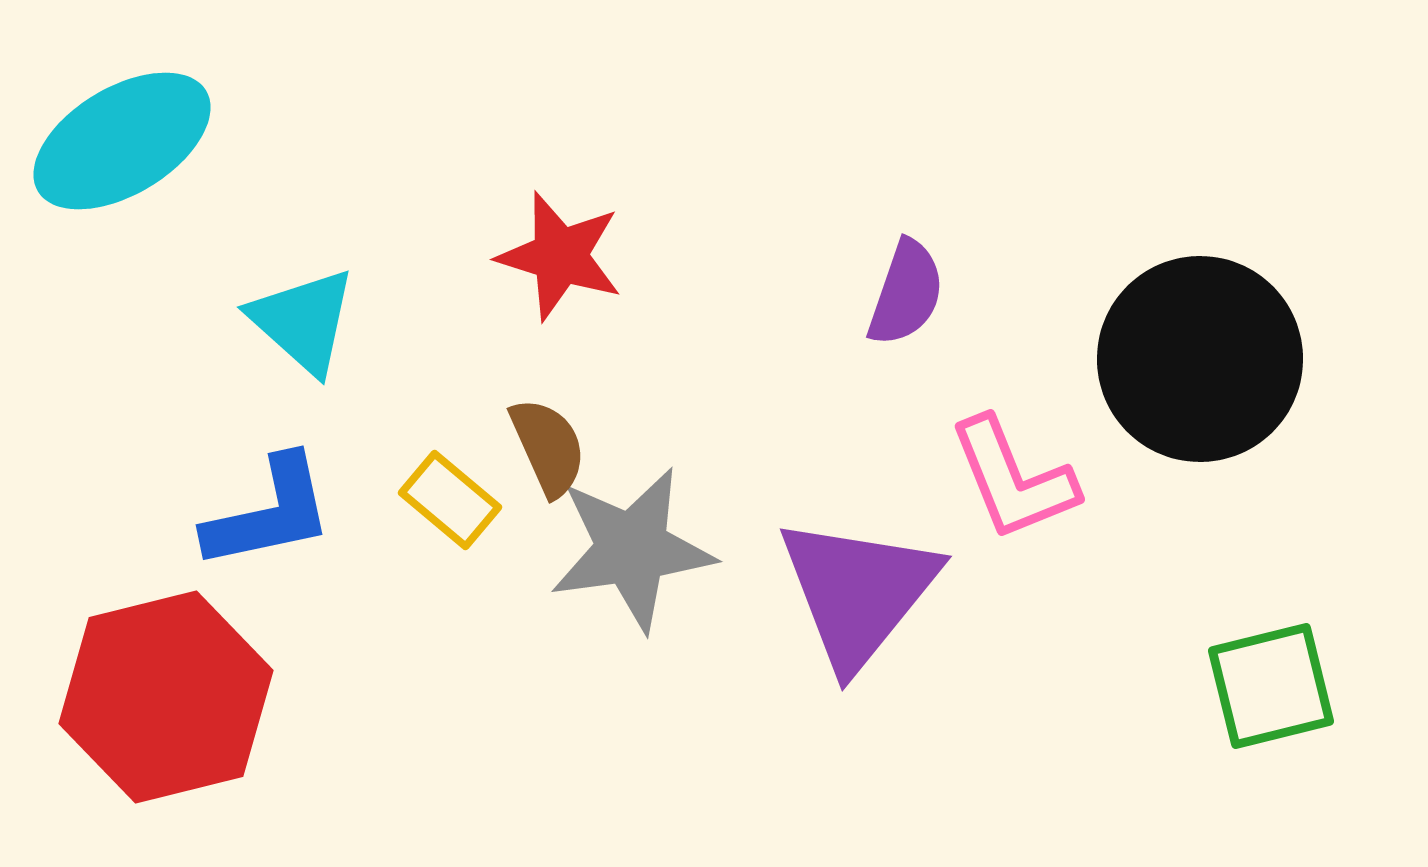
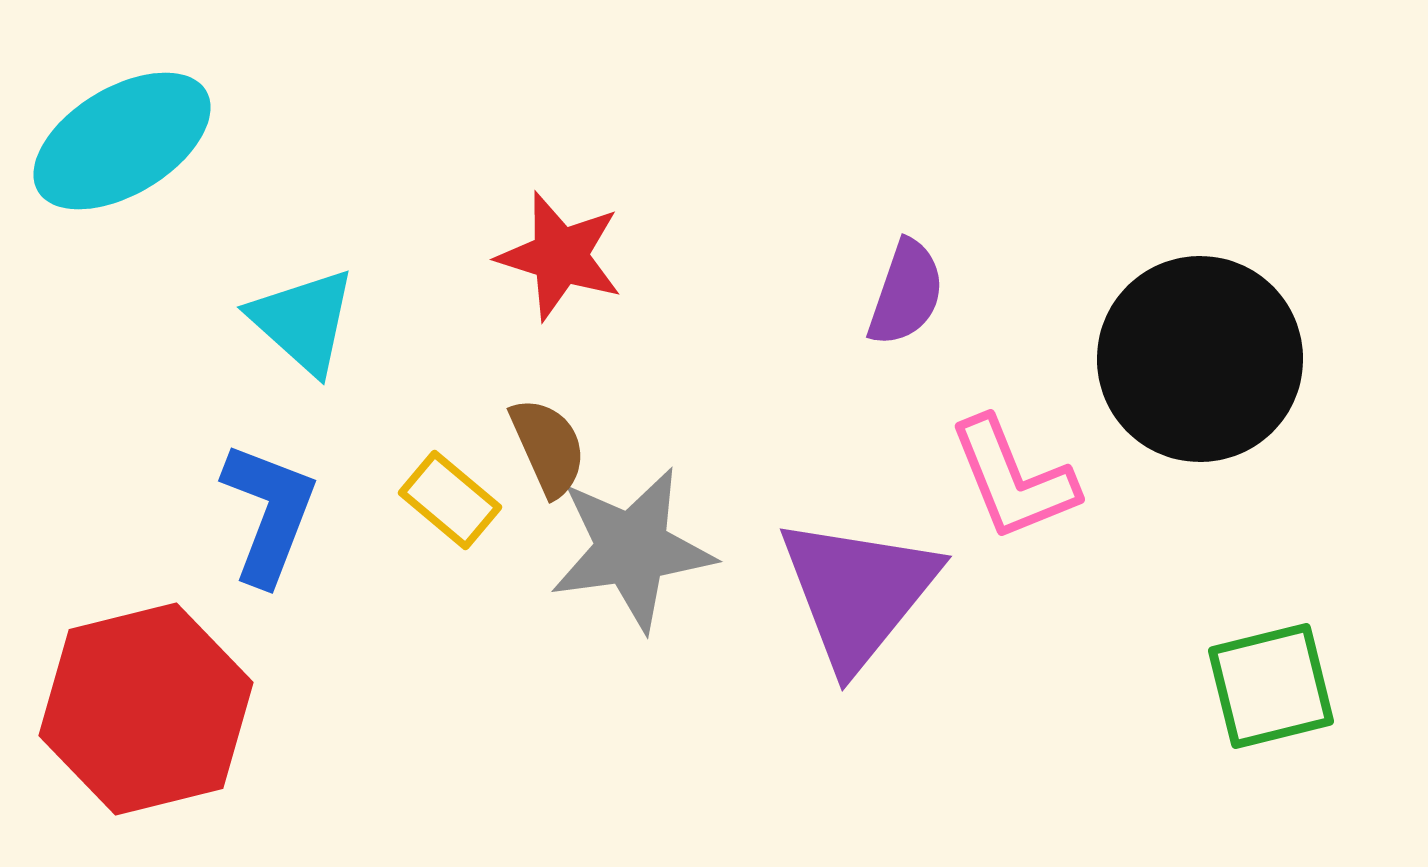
blue L-shape: rotated 57 degrees counterclockwise
red hexagon: moved 20 px left, 12 px down
